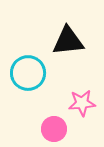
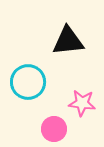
cyan circle: moved 9 px down
pink star: rotated 12 degrees clockwise
